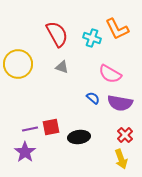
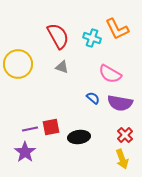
red semicircle: moved 1 px right, 2 px down
yellow arrow: moved 1 px right
